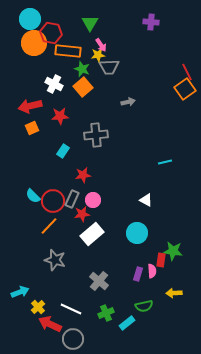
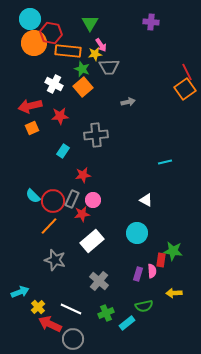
yellow star at (98, 55): moved 3 px left, 1 px up
white rectangle at (92, 234): moved 7 px down
